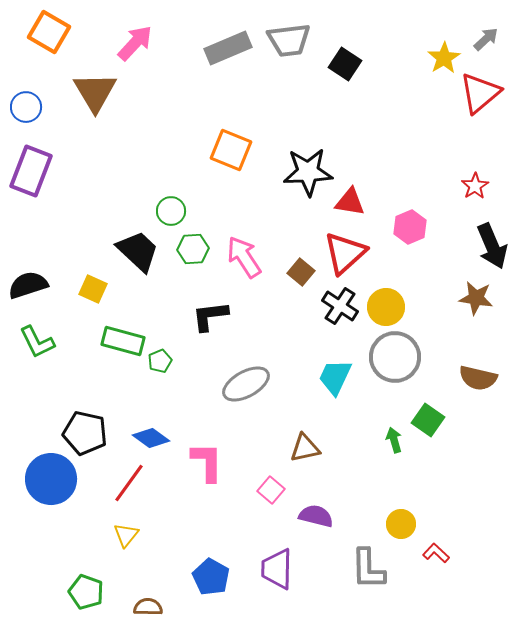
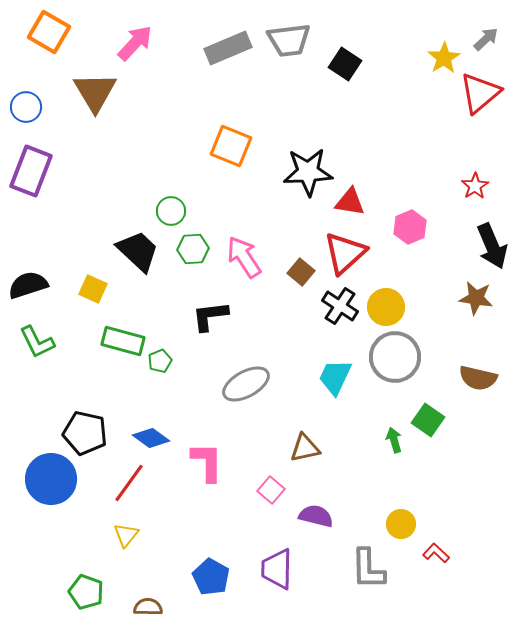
orange square at (231, 150): moved 4 px up
